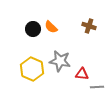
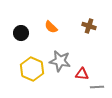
black circle: moved 12 px left, 4 px down
